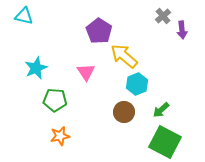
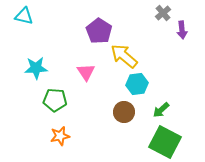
gray cross: moved 3 px up
cyan star: rotated 20 degrees clockwise
cyan hexagon: rotated 15 degrees clockwise
